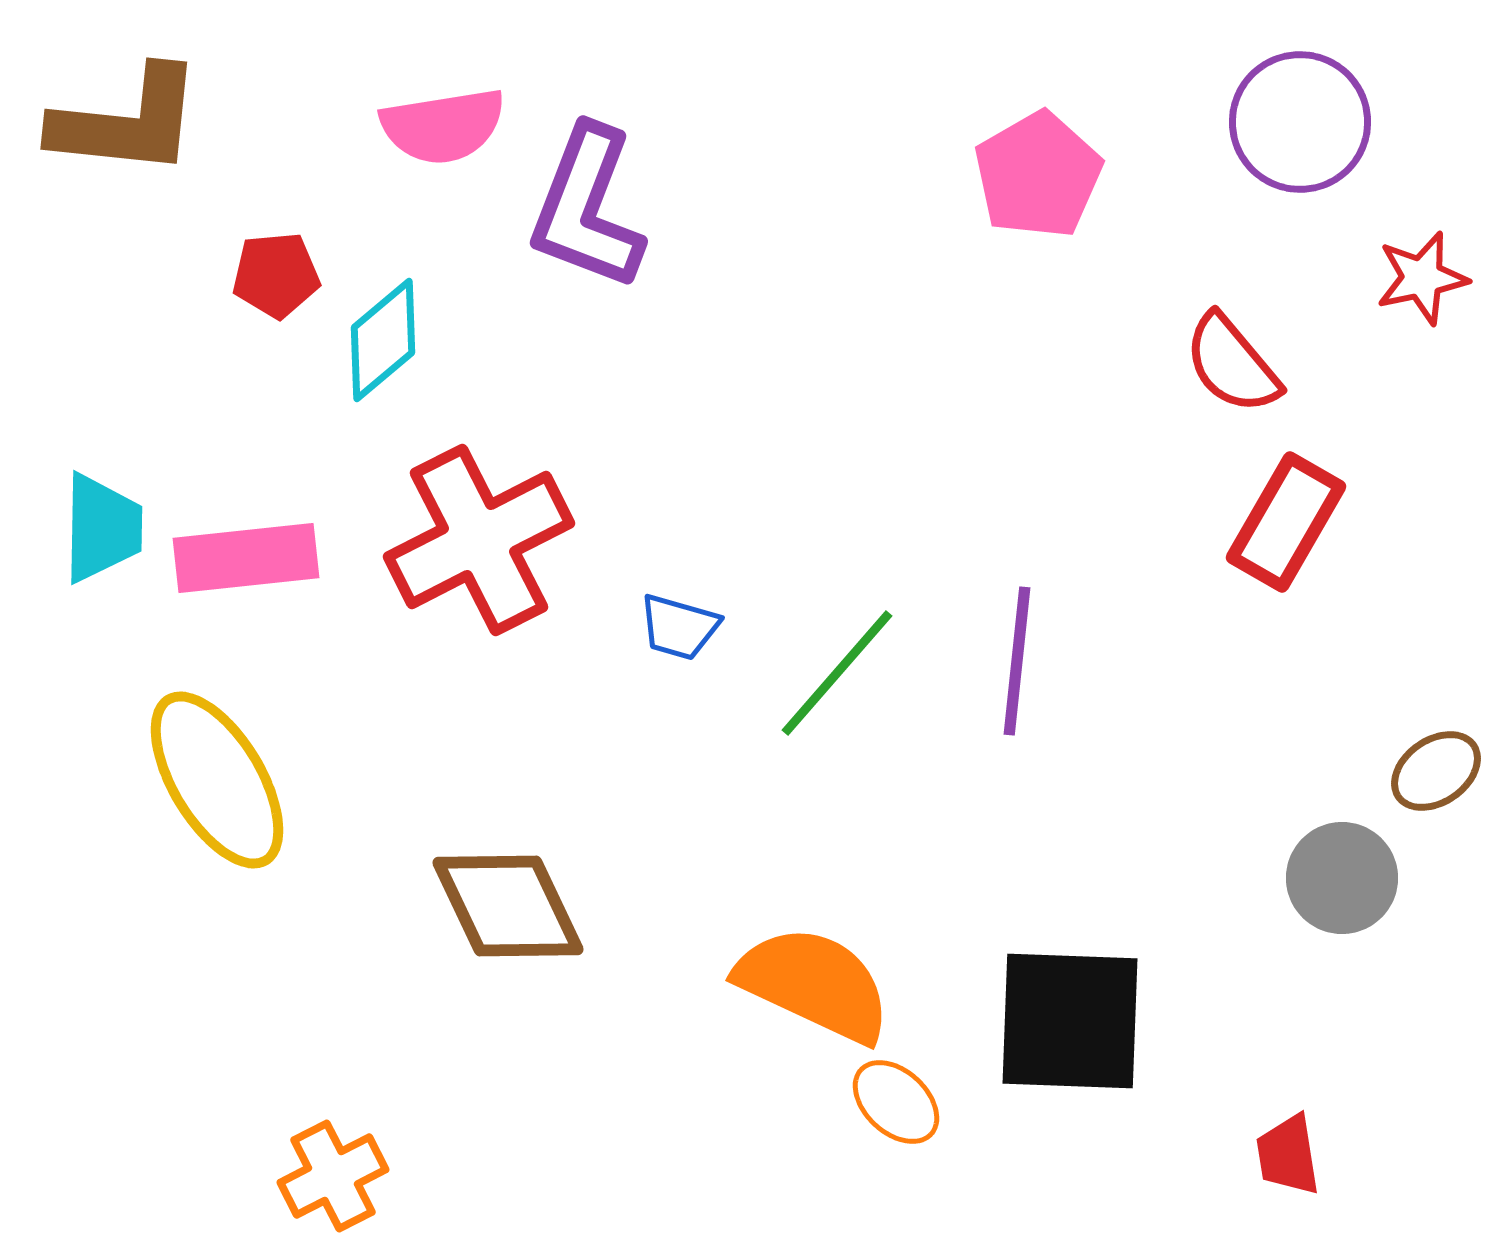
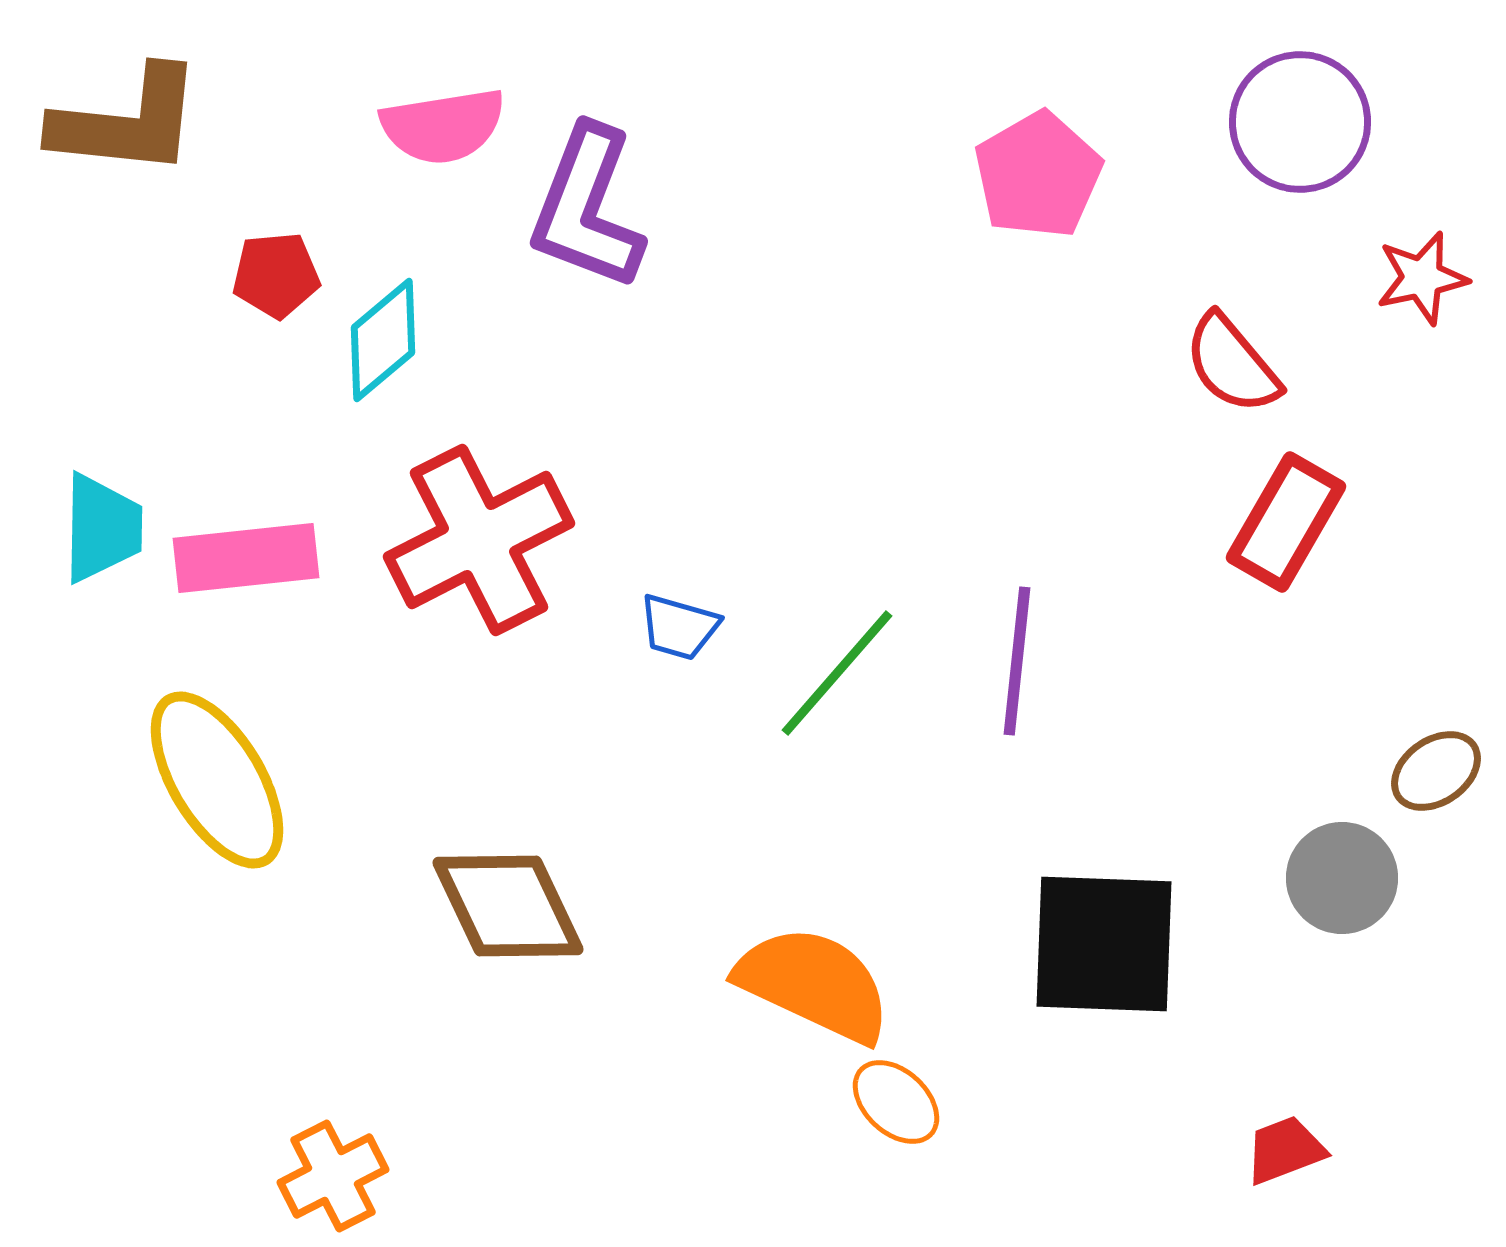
black square: moved 34 px right, 77 px up
red trapezoid: moved 3 px left, 5 px up; rotated 78 degrees clockwise
